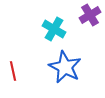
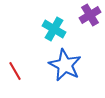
blue star: moved 2 px up
red line: moved 2 px right; rotated 18 degrees counterclockwise
